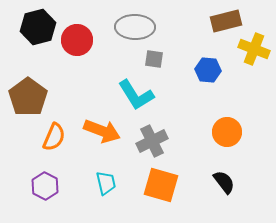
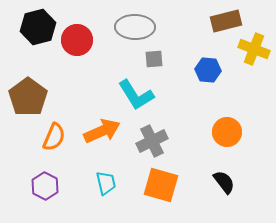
gray square: rotated 12 degrees counterclockwise
orange arrow: rotated 45 degrees counterclockwise
